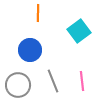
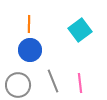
orange line: moved 9 px left, 11 px down
cyan square: moved 1 px right, 1 px up
pink line: moved 2 px left, 2 px down
